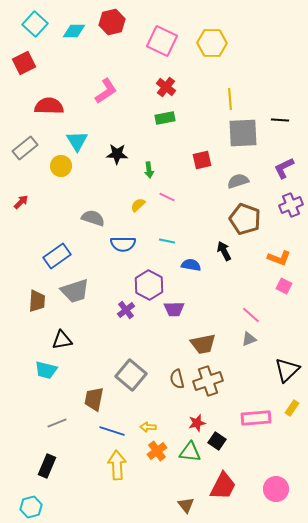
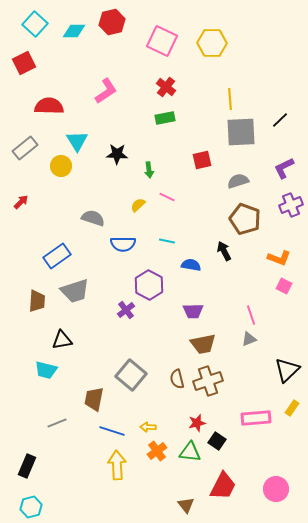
black line at (280, 120): rotated 48 degrees counterclockwise
gray square at (243, 133): moved 2 px left, 1 px up
purple trapezoid at (174, 309): moved 19 px right, 2 px down
pink line at (251, 315): rotated 30 degrees clockwise
black rectangle at (47, 466): moved 20 px left
